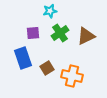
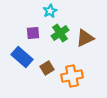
cyan star: rotated 16 degrees counterclockwise
brown triangle: moved 1 px left, 2 px down
blue rectangle: moved 1 px left, 1 px up; rotated 30 degrees counterclockwise
orange cross: rotated 25 degrees counterclockwise
